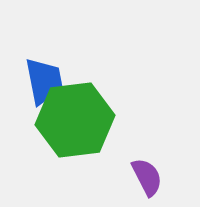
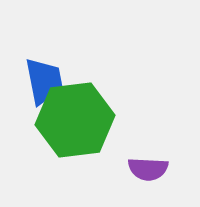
purple semicircle: moved 1 px right, 8 px up; rotated 120 degrees clockwise
